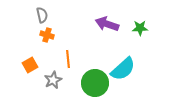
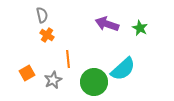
green star: rotated 28 degrees clockwise
orange cross: rotated 16 degrees clockwise
orange square: moved 3 px left, 8 px down
green circle: moved 1 px left, 1 px up
